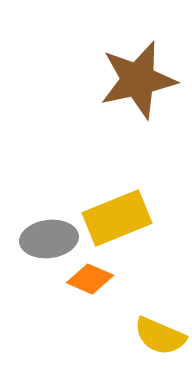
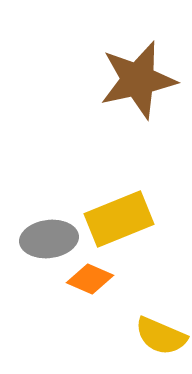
yellow rectangle: moved 2 px right, 1 px down
yellow semicircle: moved 1 px right
